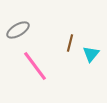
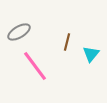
gray ellipse: moved 1 px right, 2 px down
brown line: moved 3 px left, 1 px up
